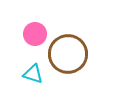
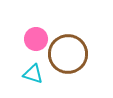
pink circle: moved 1 px right, 5 px down
